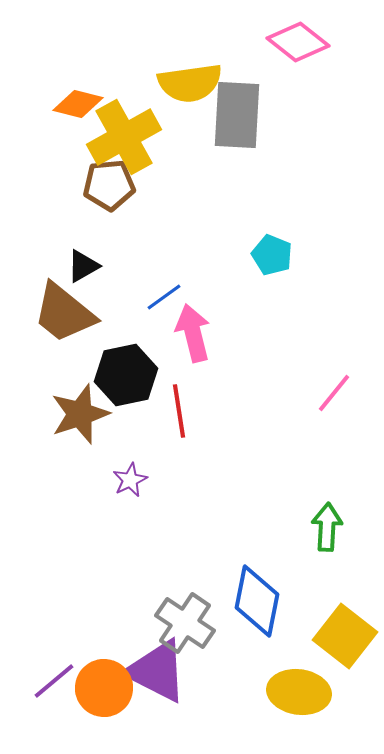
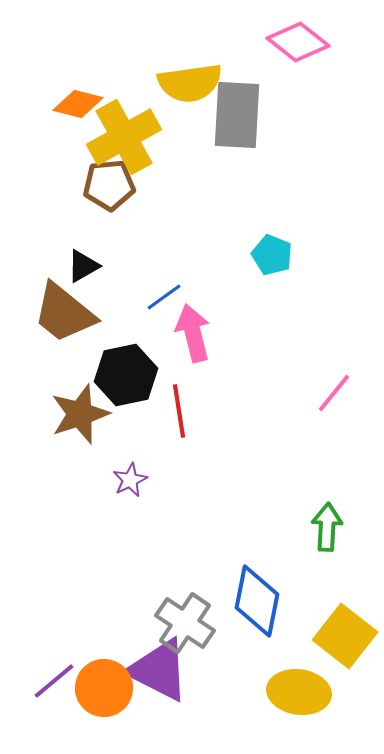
purple triangle: moved 2 px right, 1 px up
